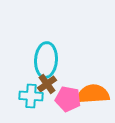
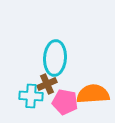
cyan ellipse: moved 9 px right, 2 px up
brown cross: rotated 12 degrees clockwise
pink pentagon: moved 3 px left, 3 px down
